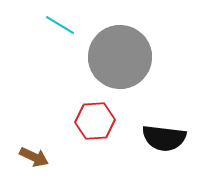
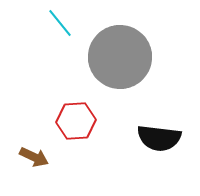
cyan line: moved 2 px up; rotated 20 degrees clockwise
red hexagon: moved 19 px left
black semicircle: moved 5 px left
